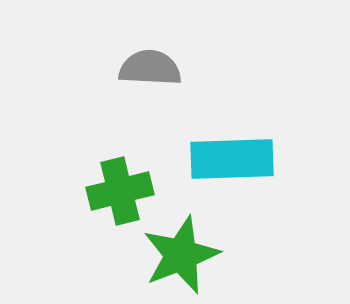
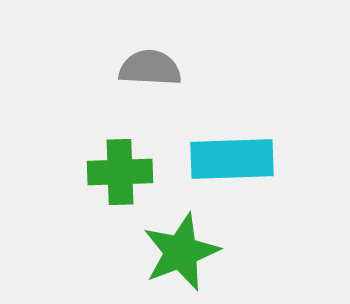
green cross: moved 19 px up; rotated 12 degrees clockwise
green star: moved 3 px up
